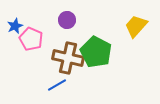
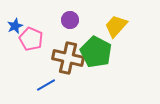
purple circle: moved 3 px right
yellow trapezoid: moved 20 px left
blue line: moved 11 px left
